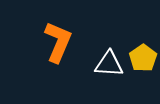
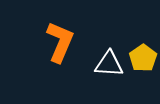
orange L-shape: moved 2 px right
